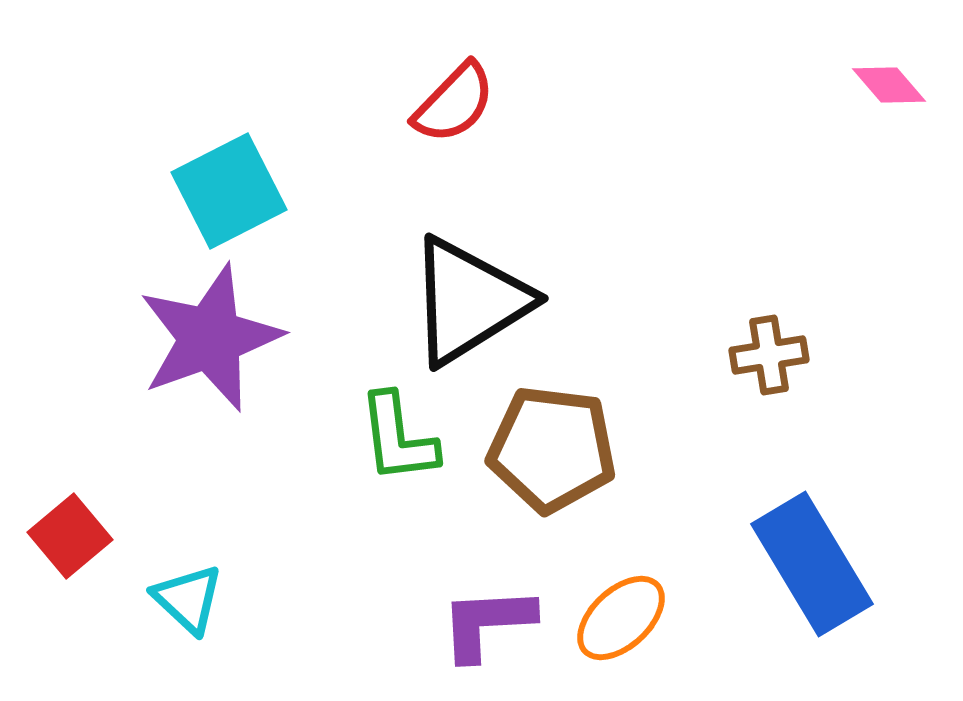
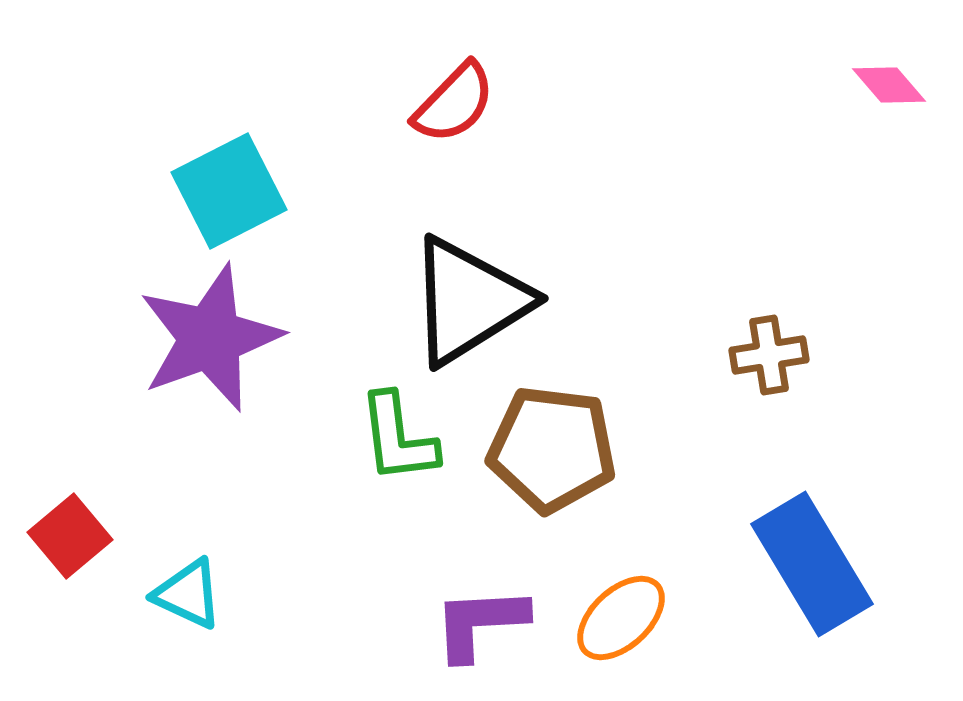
cyan triangle: moved 5 px up; rotated 18 degrees counterclockwise
purple L-shape: moved 7 px left
